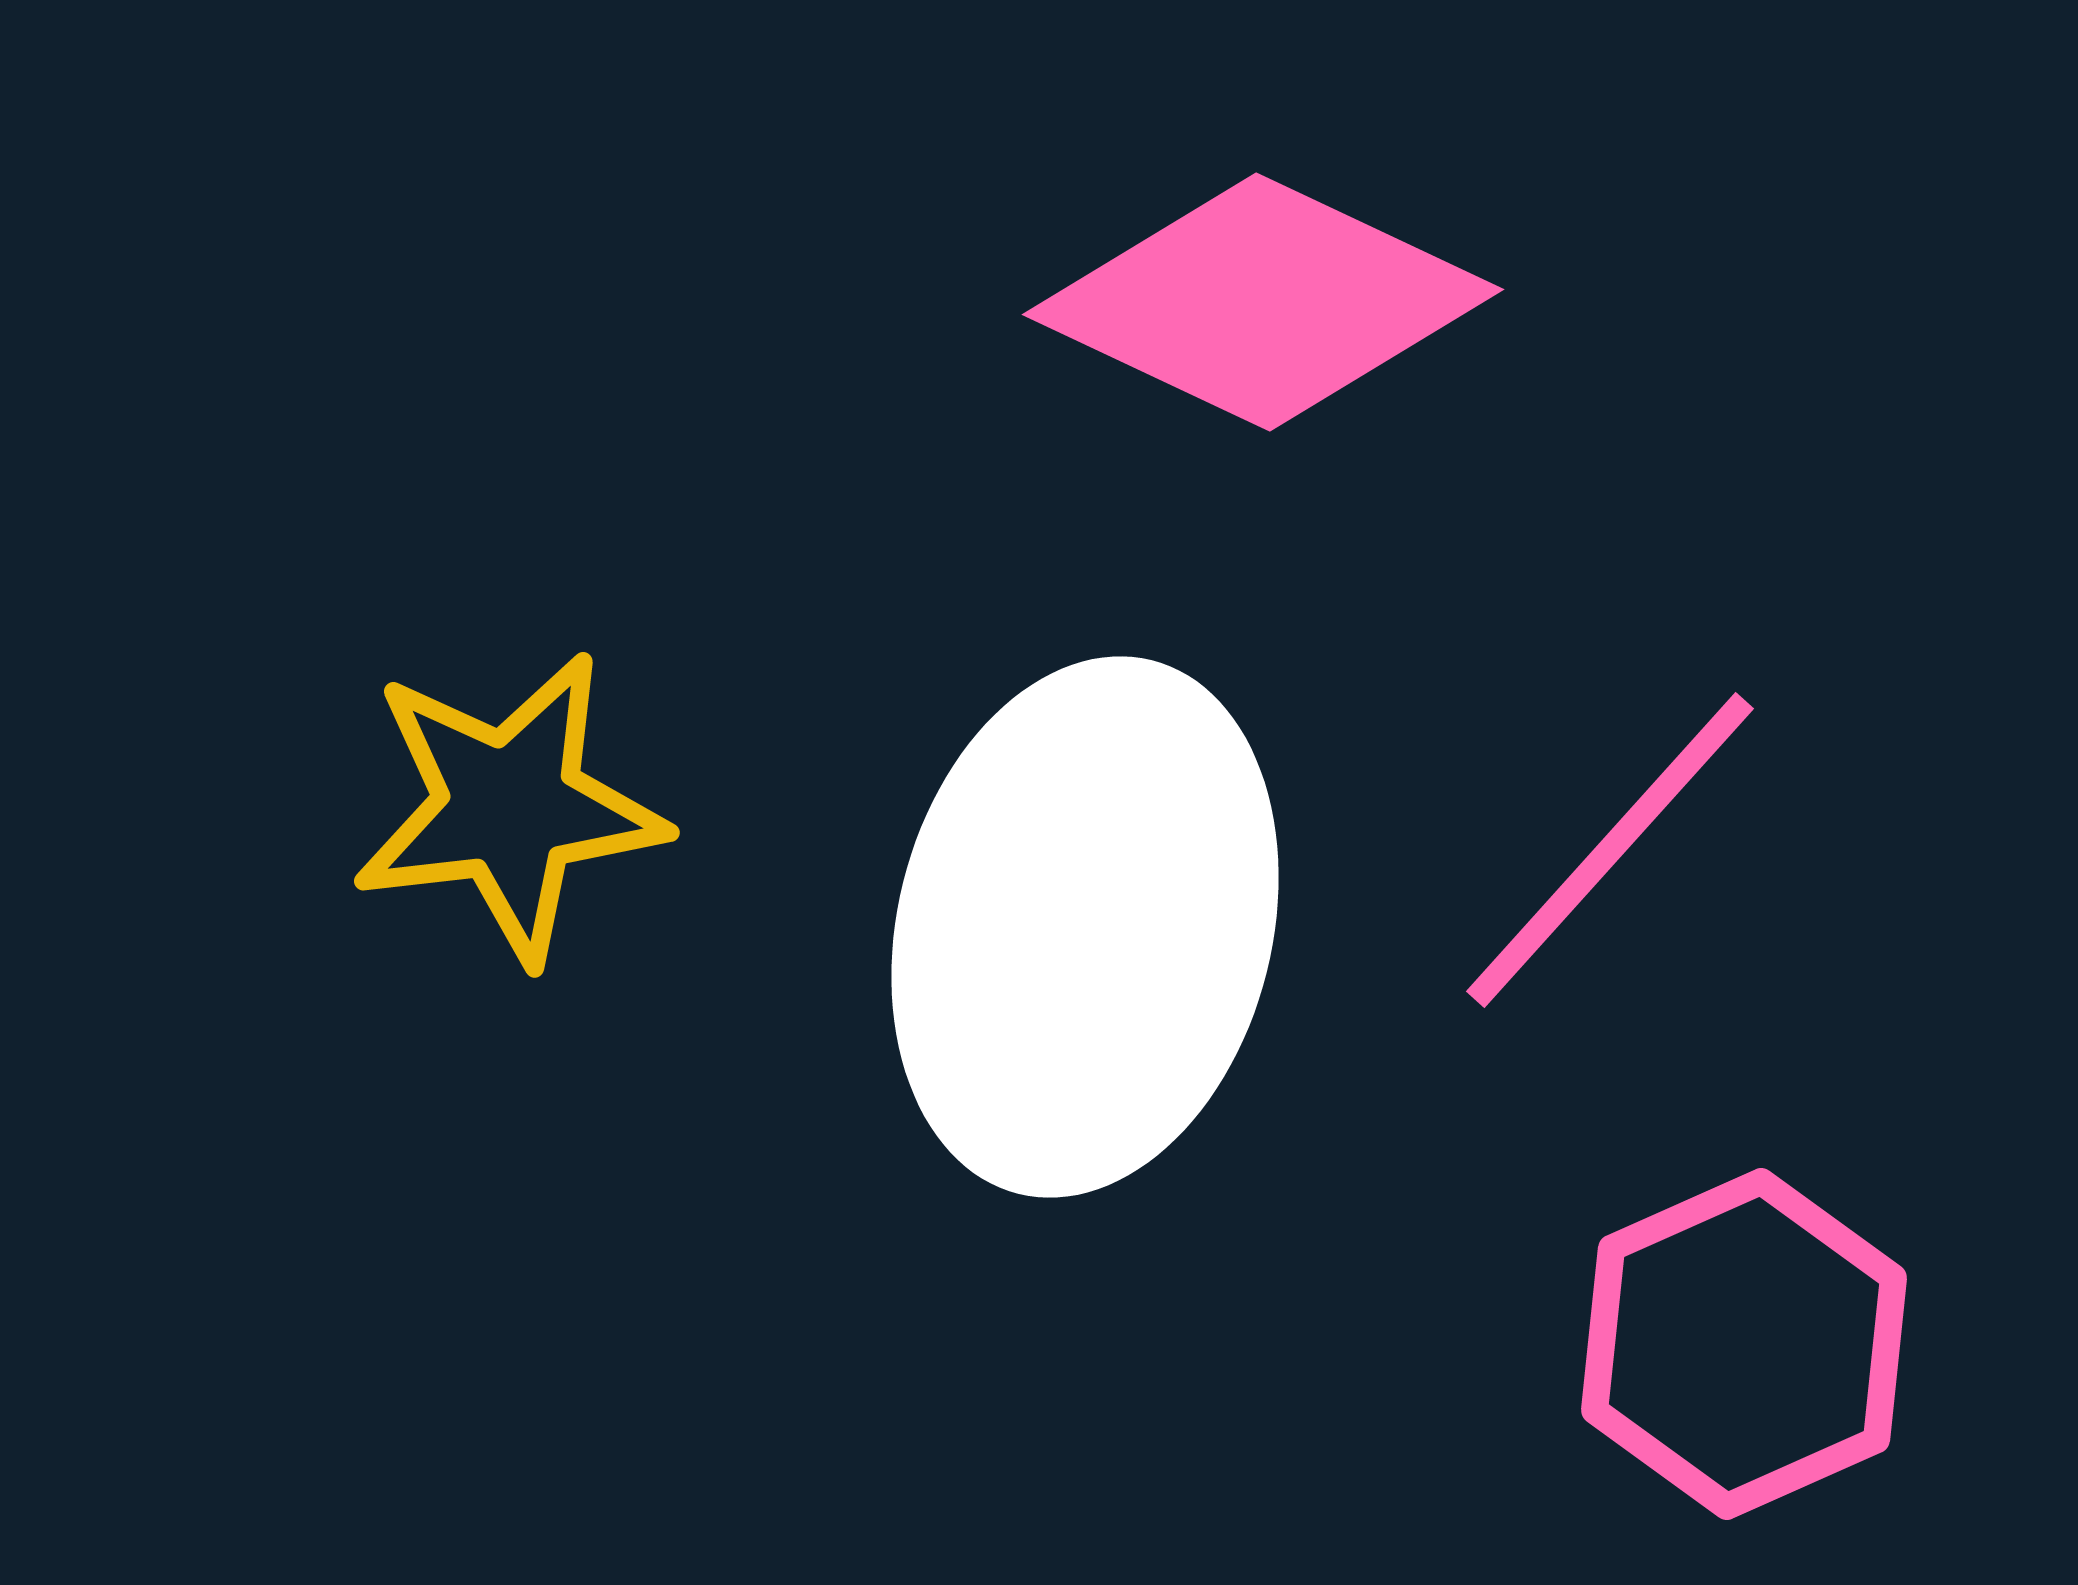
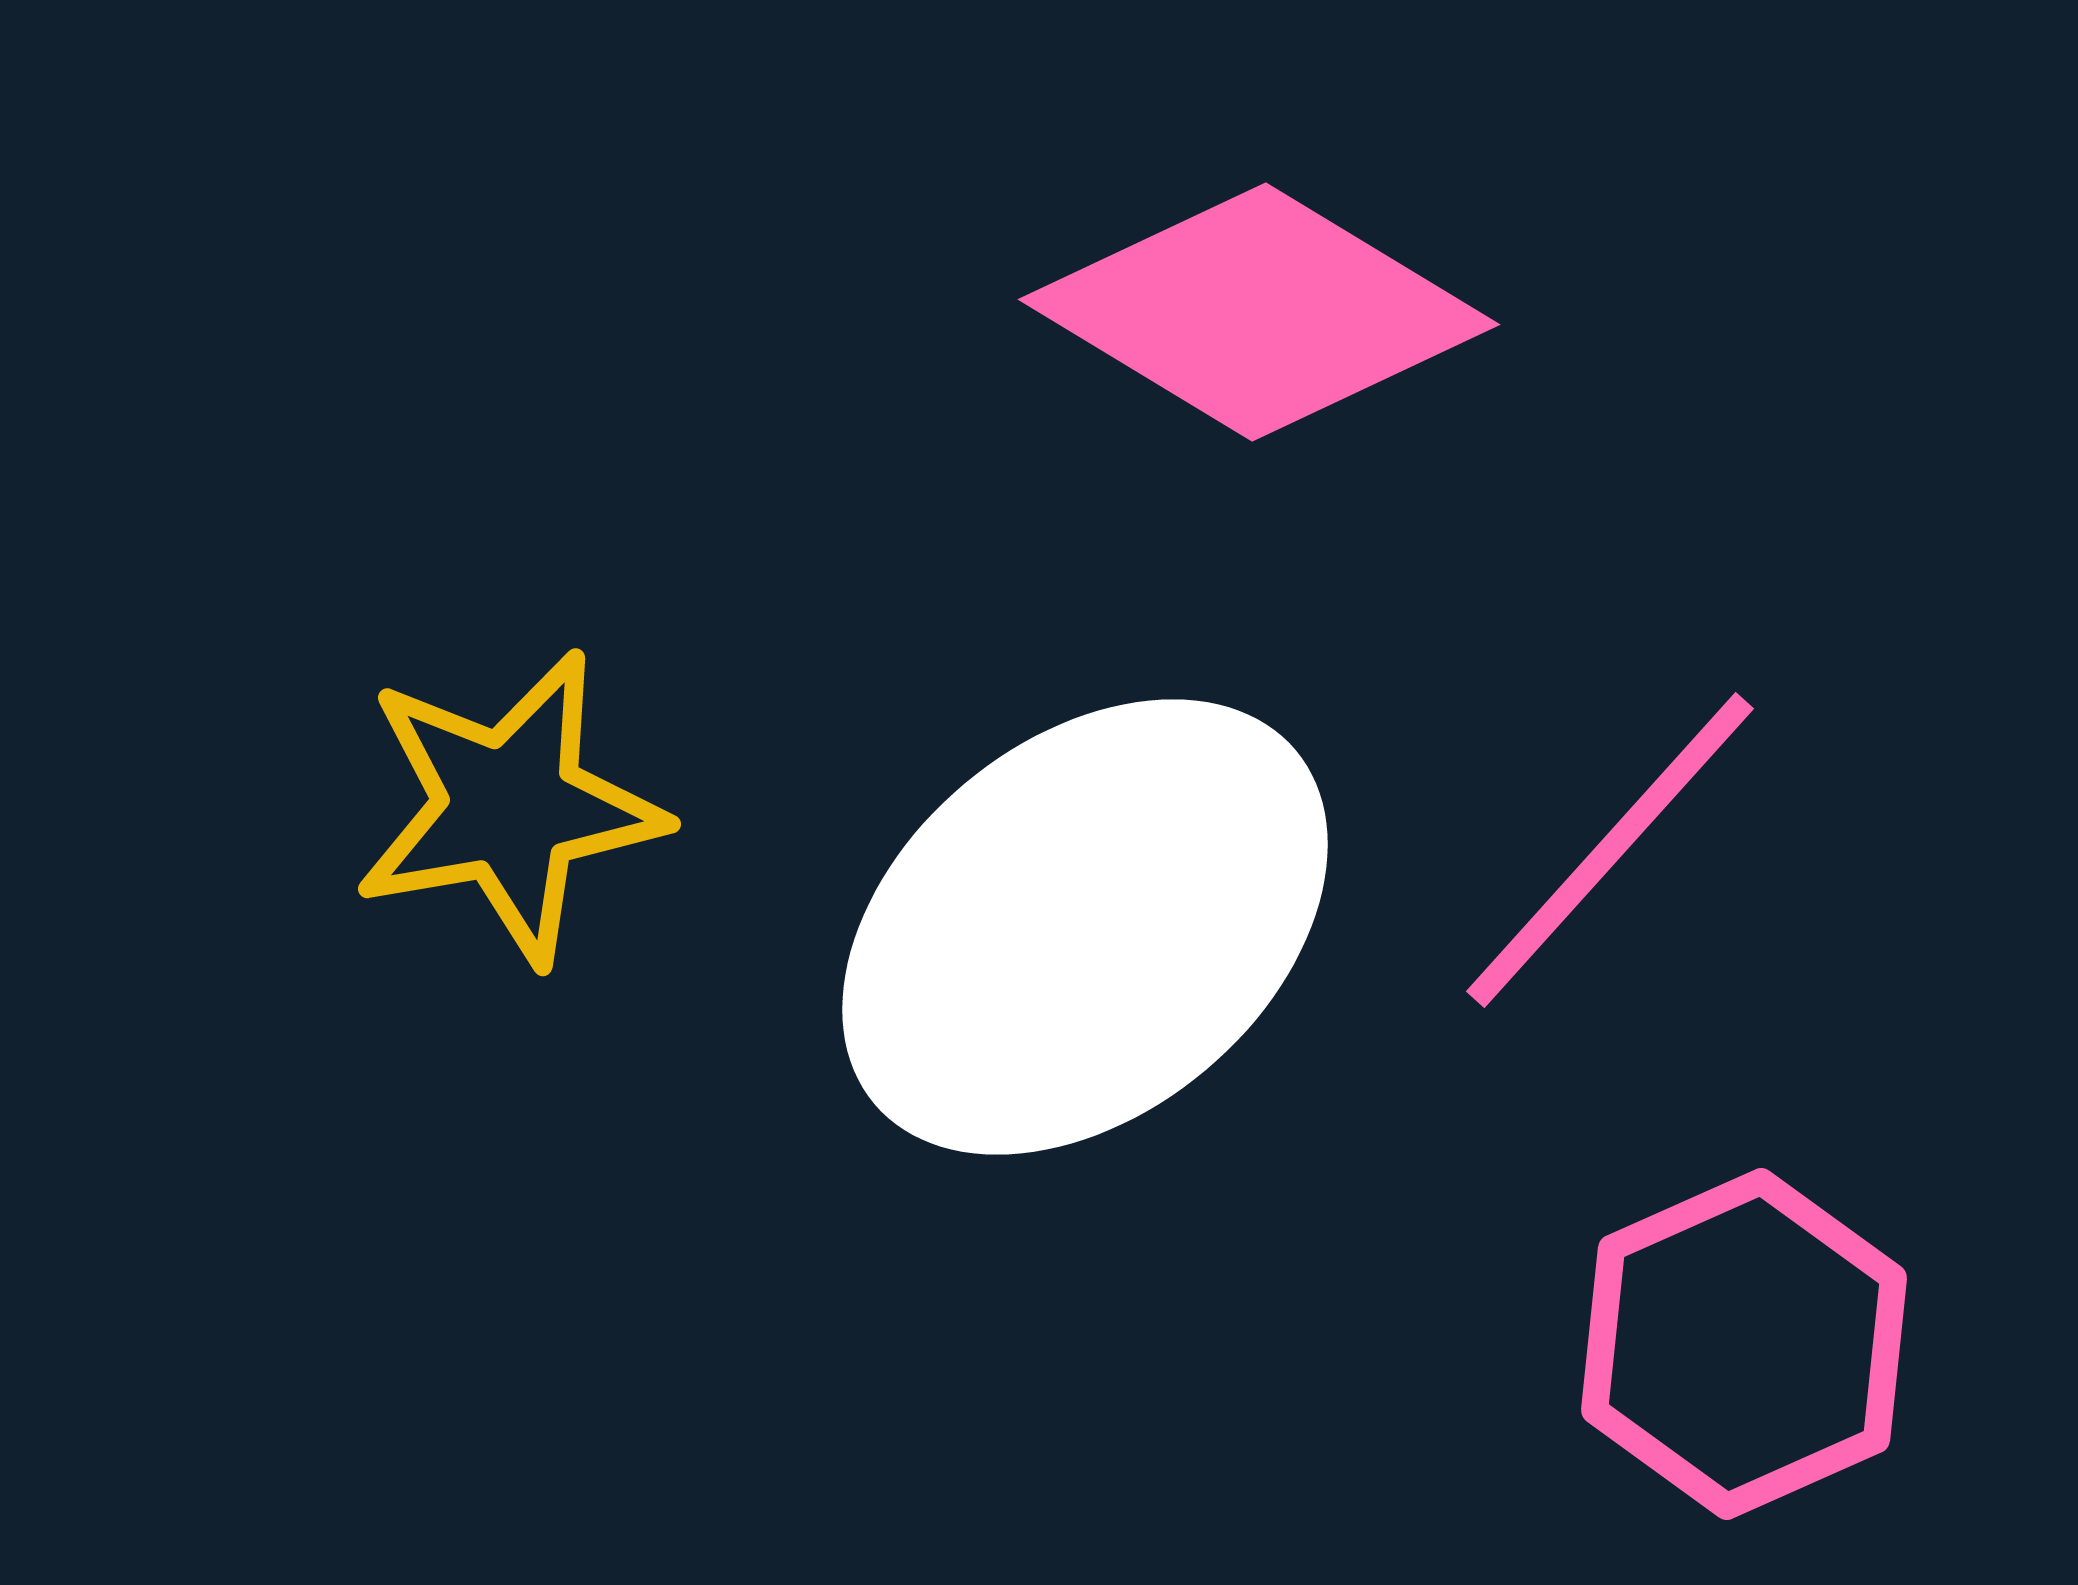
pink diamond: moved 4 px left, 10 px down; rotated 6 degrees clockwise
yellow star: rotated 3 degrees counterclockwise
white ellipse: rotated 36 degrees clockwise
